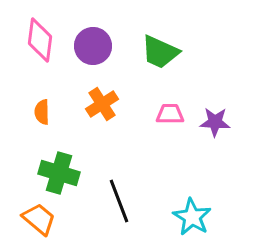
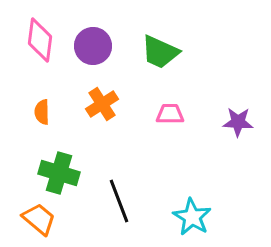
purple star: moved 23 px right
